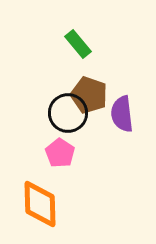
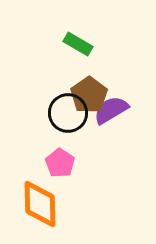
green rectangle: rotated 20 degrees counterclockwise
brown pentagon: rotated 18 degrees clockwise
purple semicircle: moved 11 px left, 4 px up; rotated 66 degrees clockwise
pink pentagon: moved 10 px down
